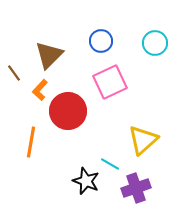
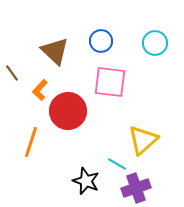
brown triangle: moved 6 px right, 4 px up; rotated 32 degrees counterclockwise
brown line: moved 2 px left
pink square: rotated 32 degrees clockwise
orange line: rotated 8 degrees clockwise
cyan line: moved 7 px right
